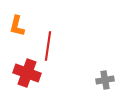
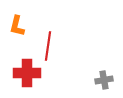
red cross: rotated 20 degrees counterclockwise
gray cross: moved 1 px left
